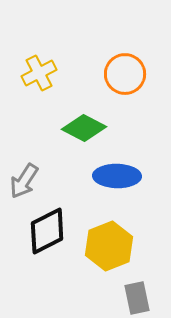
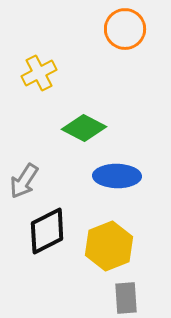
orange circle: moved 45 px up
gray rectangle: moved 11 px left; rotated 8 degrees clockwise
